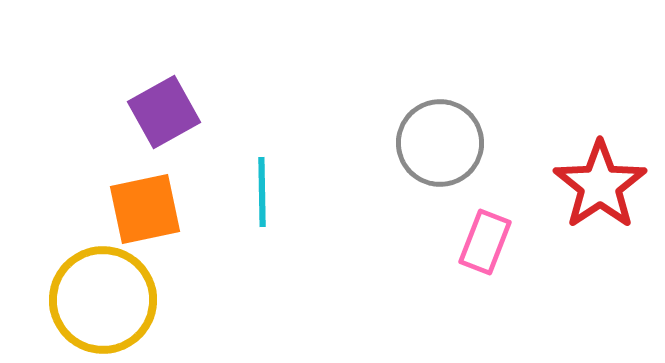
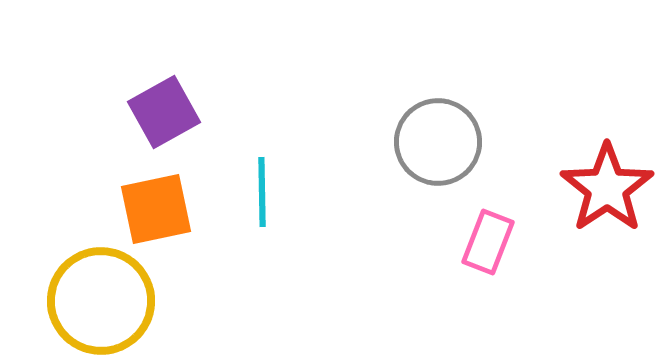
gray circle: moved 2 px left, 1 px up
red star: moved 7 px right, 3 px down
orange square: moved 11 px right
pink rectangle: moved 3 px right
yellow circle: moved 2 px left, 1 px down
